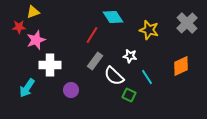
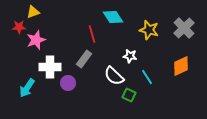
gray cross: moved 3 px left, 5 px down
red line: moved 1 px up; rotated 48 degrees counterclockwise
gray rectangle: moved 11 px left, 2 px up
white cross: moved 2 px down
purple circle: moved 3 px left, 7 px up
